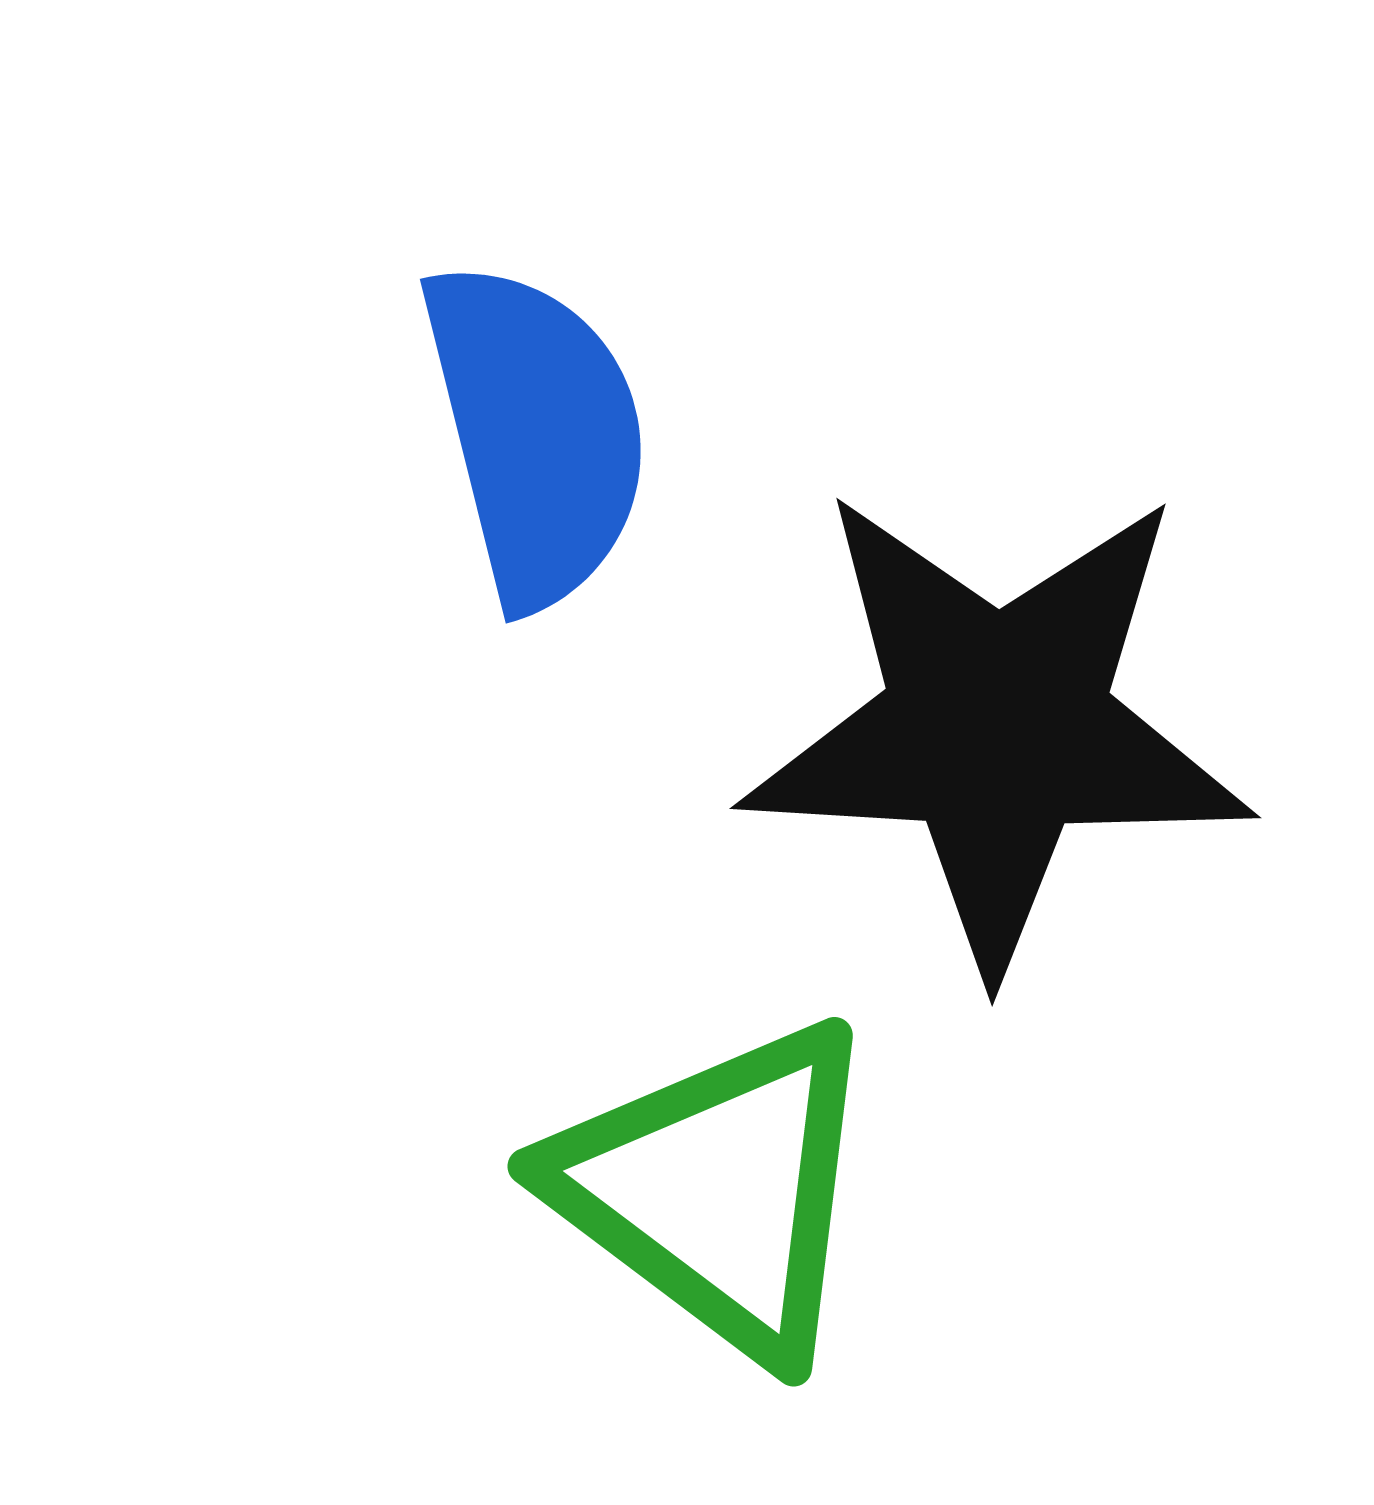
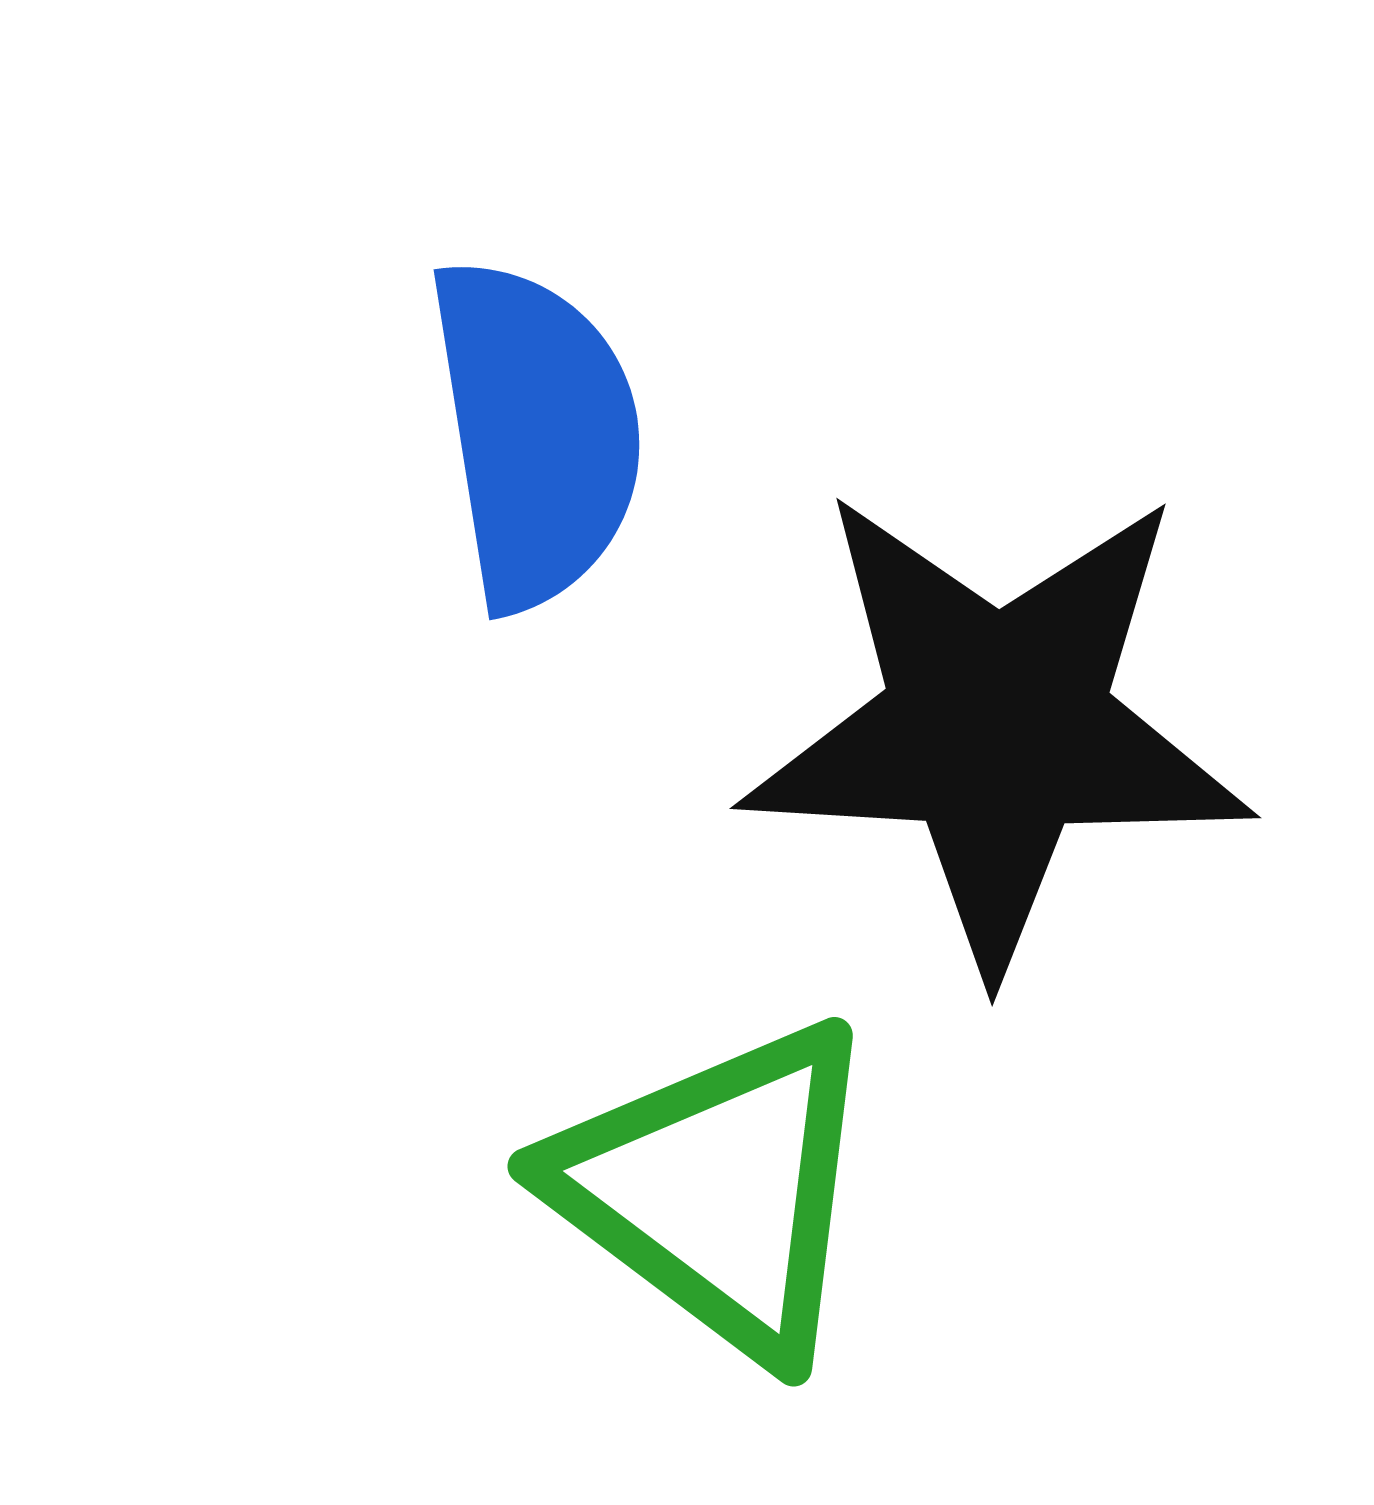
blue semicircle: rotated 5 degrees clockwise
